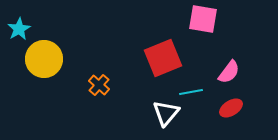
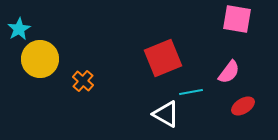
pink square: moved 34 px right
yellow circle: moved 4 px left
orange cross: moved 16 px left, 4 px up
red ellipse: moved 12 px right, 2 px up
white triangle: moved 1 px down; rotated 40 degrees counterclockwise
